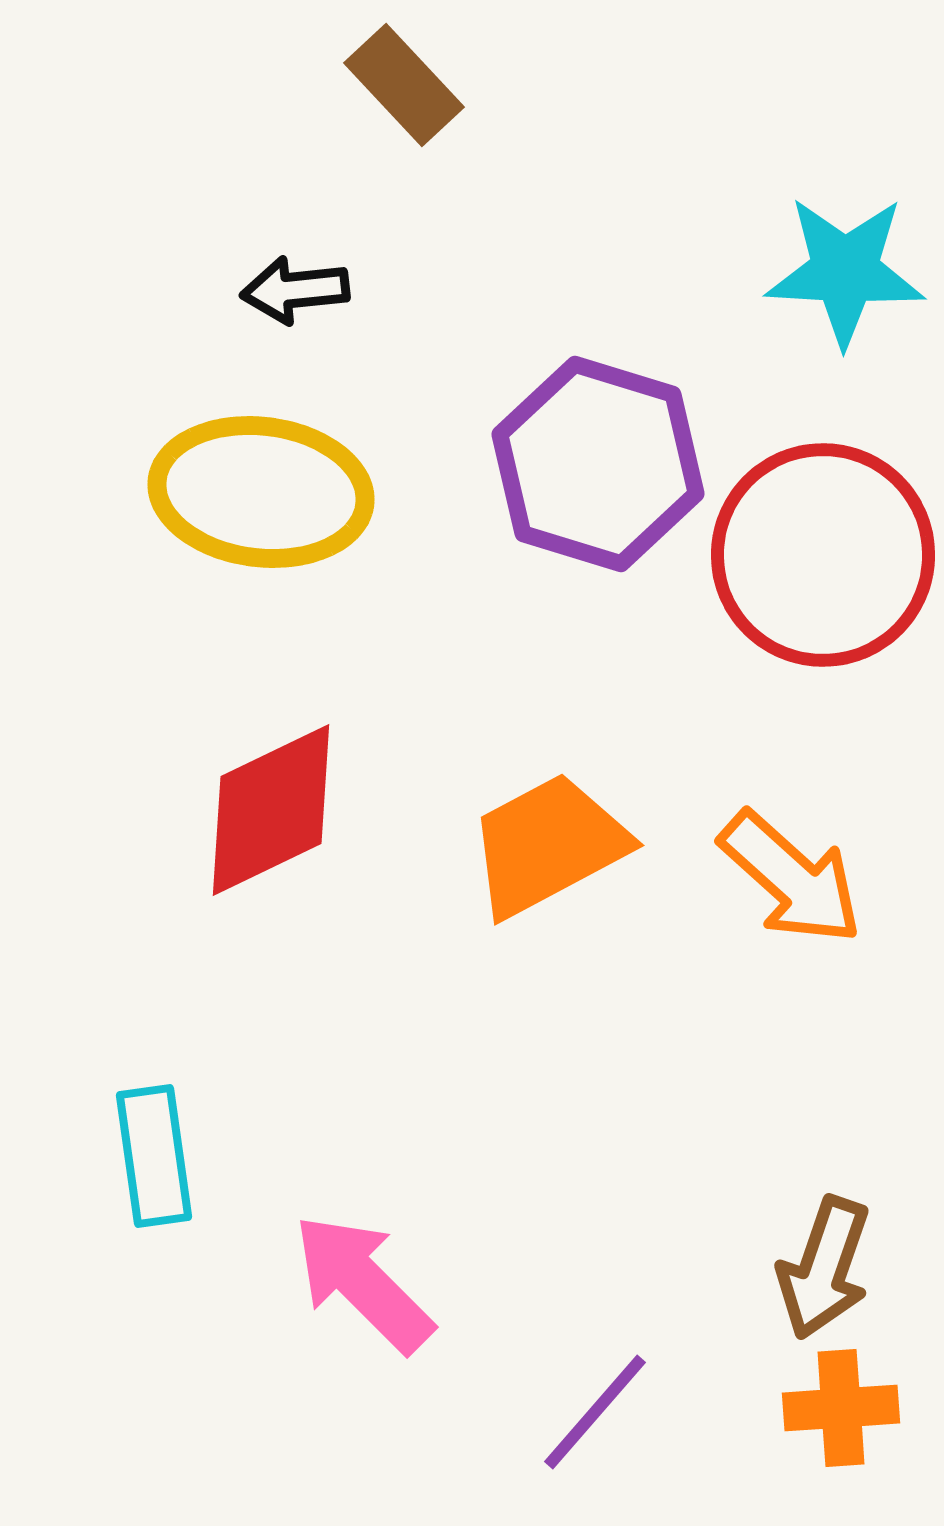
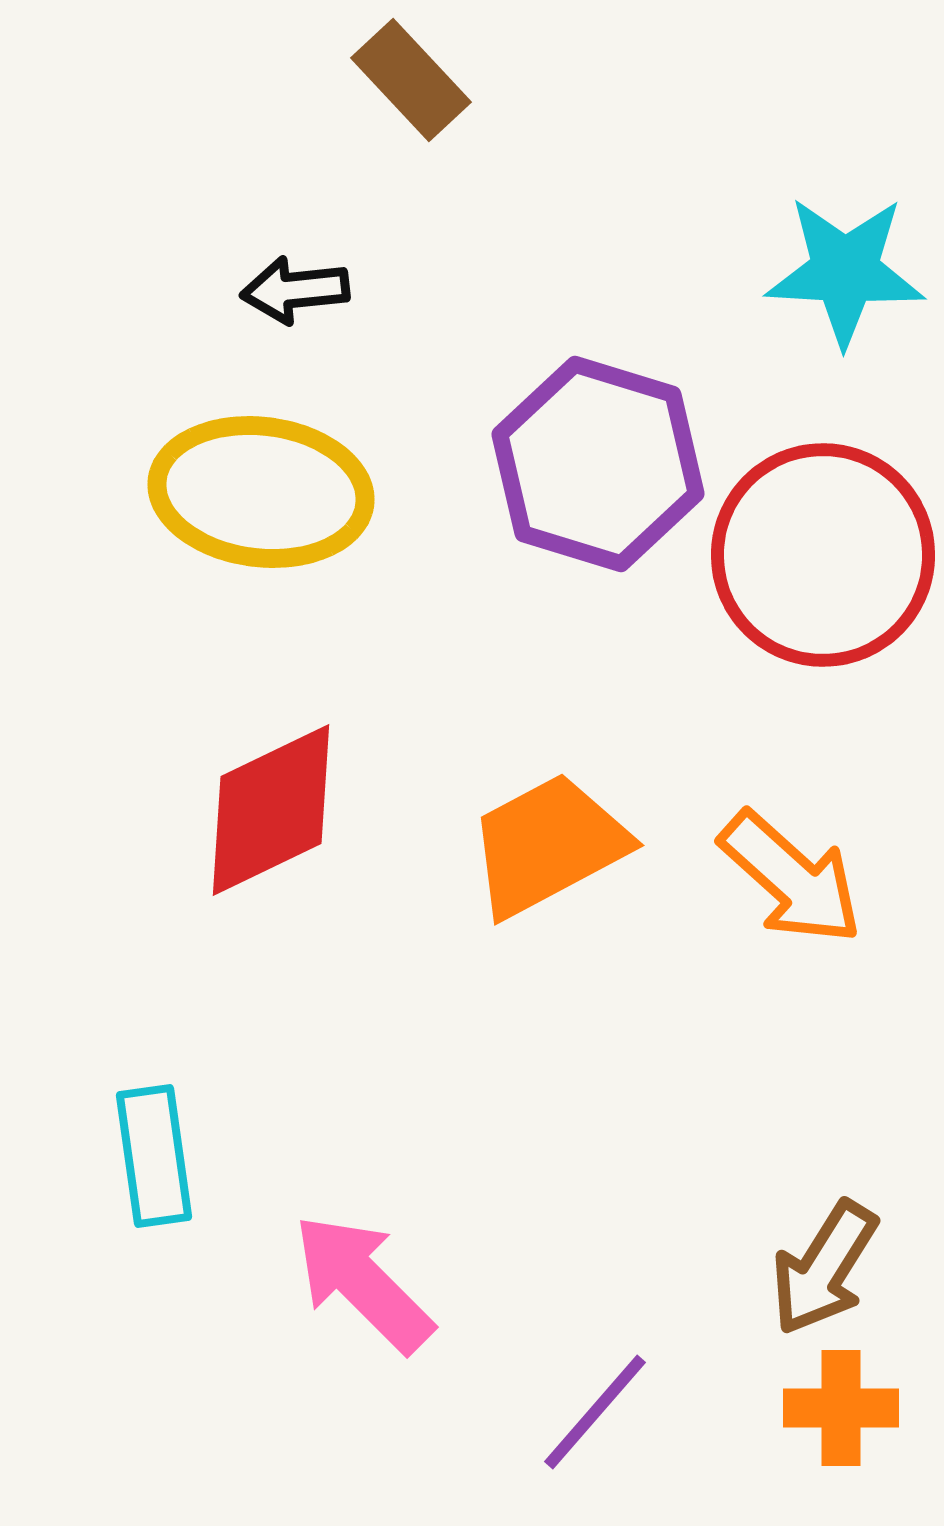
brown rectangle: moved 7 px right, 5 px up
brown arrow: rotated 13 degrees clockwise
orange cross: rotated 4 degrees clockwise
